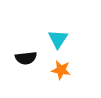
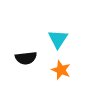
orange star: rotated 12 degrees clockwise
